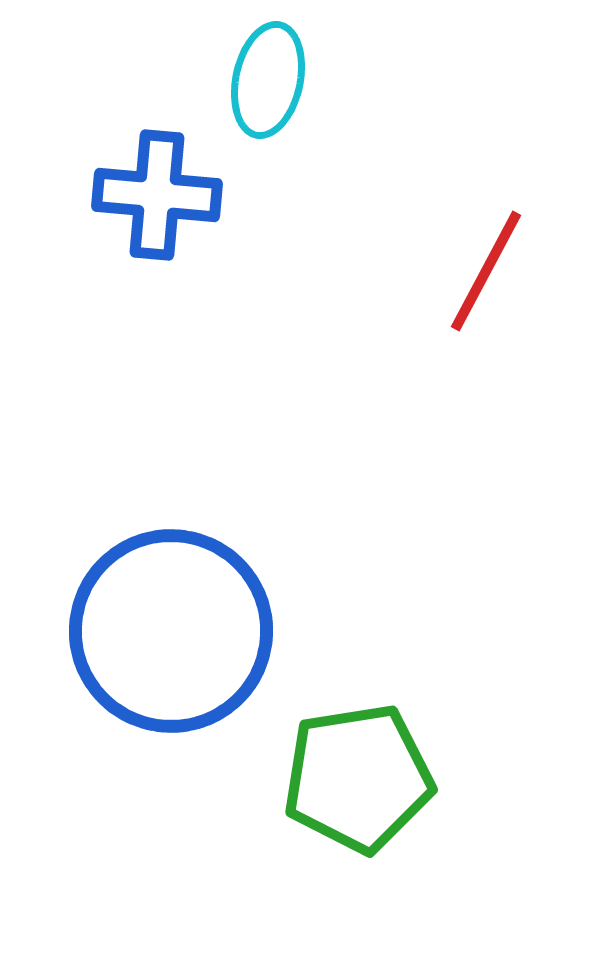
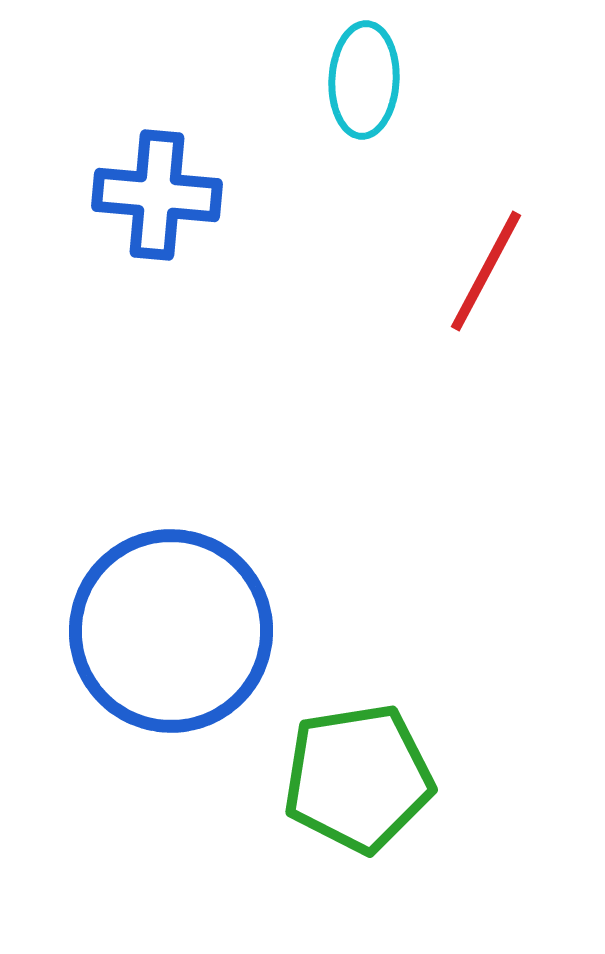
cyan ellipse: moved 96 px right; rotated 9 degrees counterclockwise
